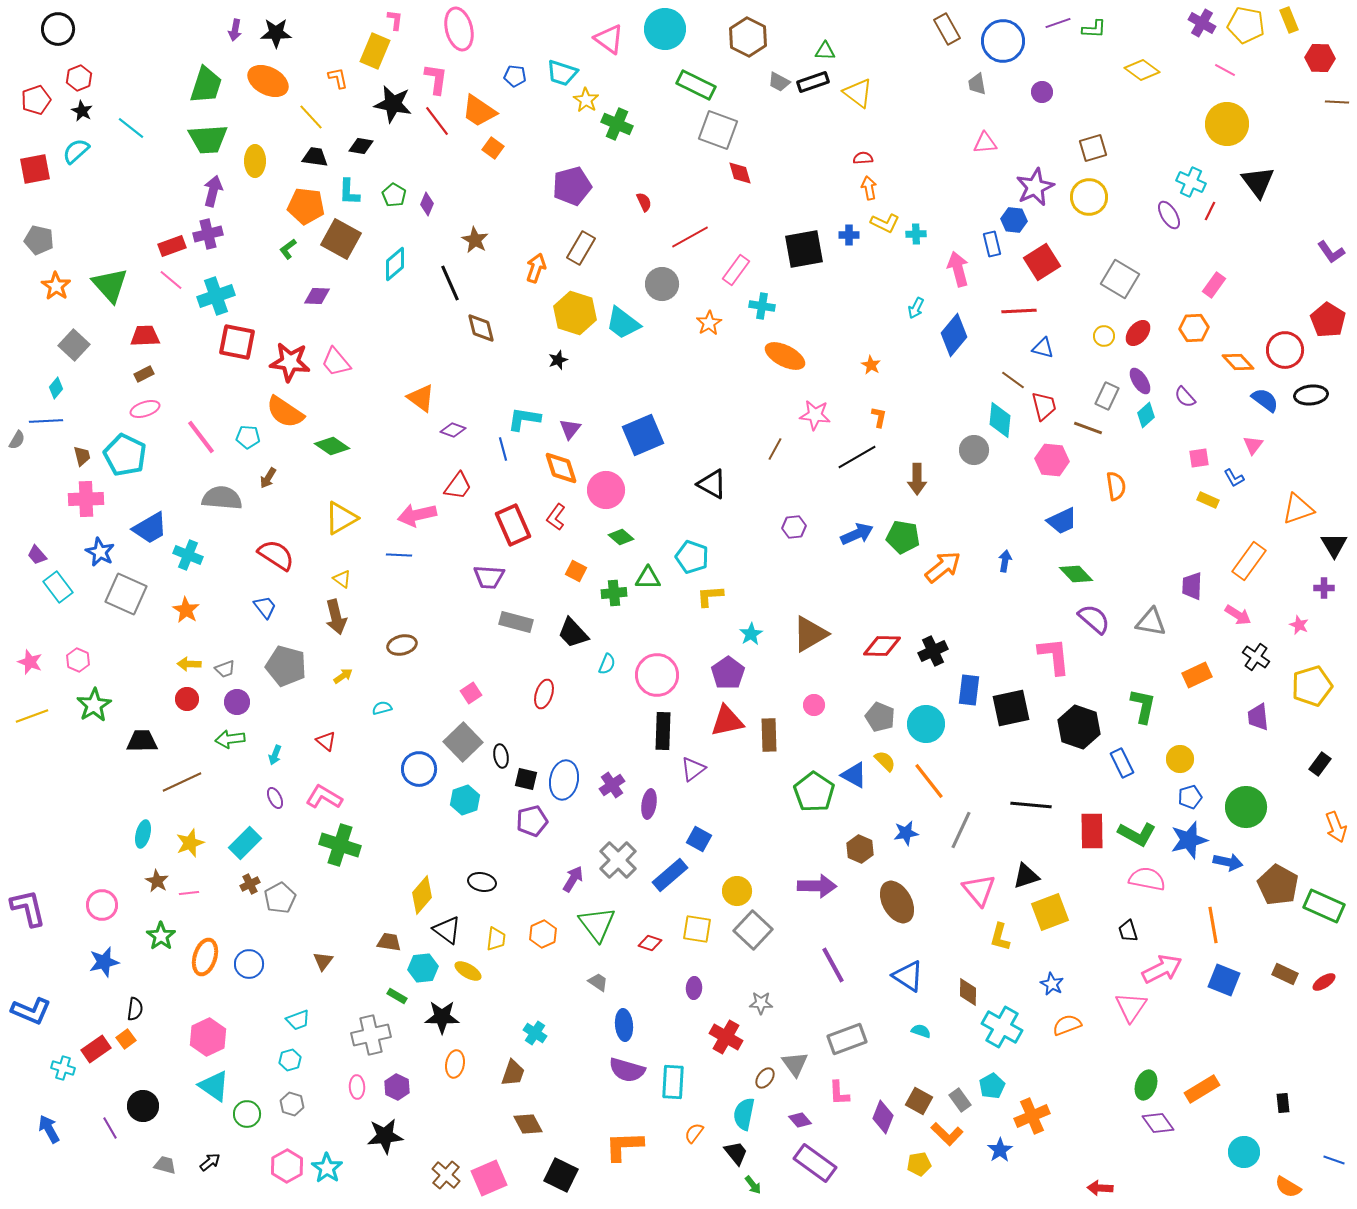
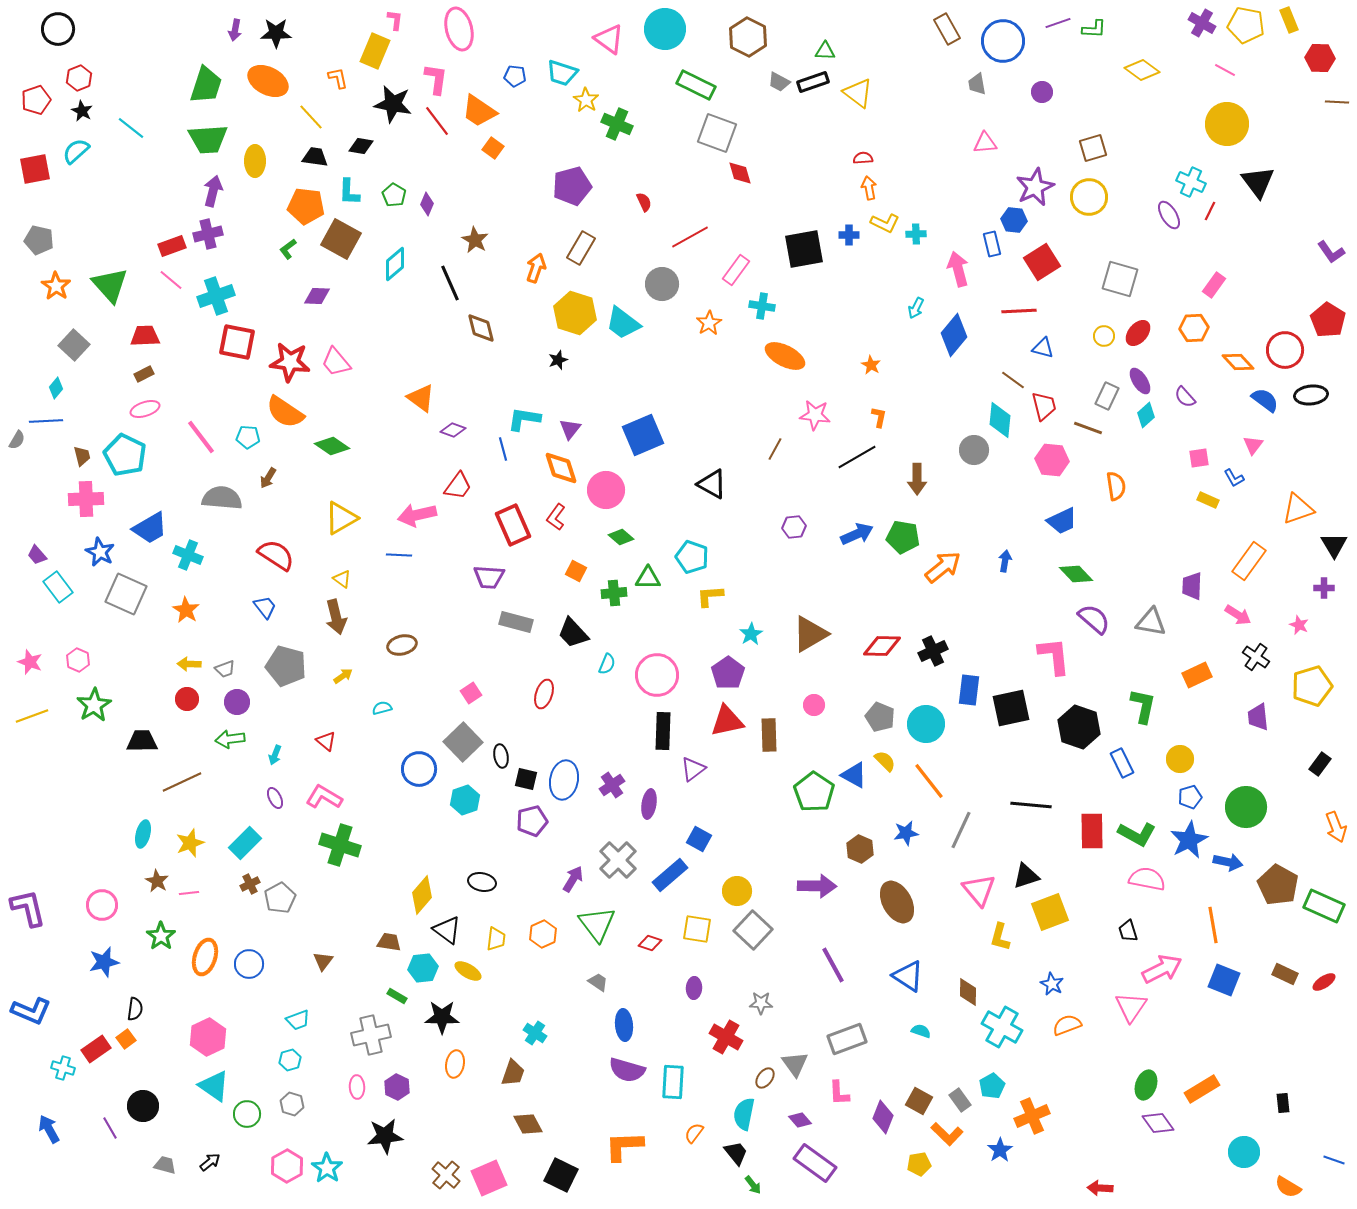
gray square at (718, 130): moved 1 px left, 3 px down
gray square at (1120, 279): rotated 15 degrees counterclockwise
blue star at (1189, 840): rotated 12 degrees counterclockwise
